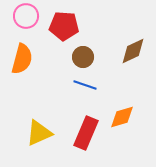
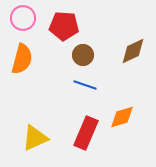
pink circle: moved 3 px left, 2 px down
brown circle: moved 2 px up
yellow triangle: moved 4 px left, 5 px down
